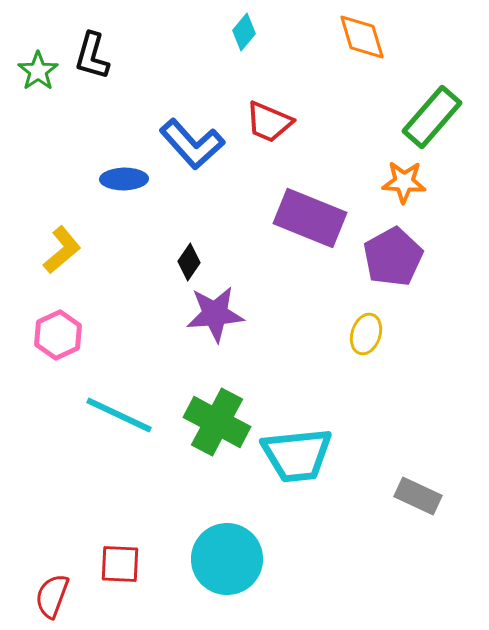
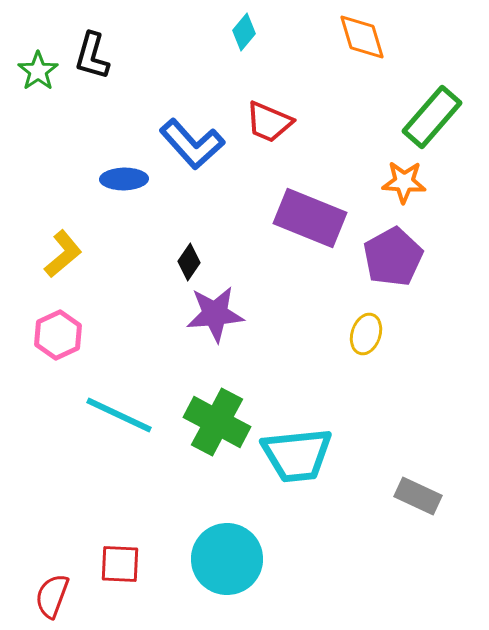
yellow L-shape: moved 1 px right, 4 px down
